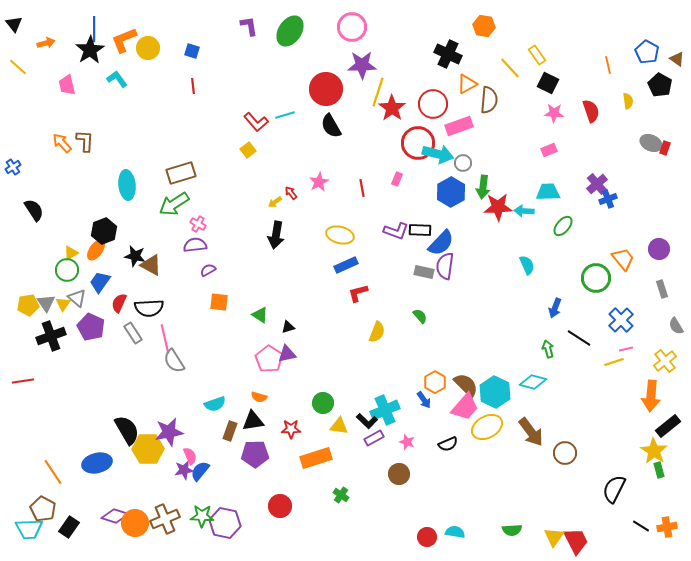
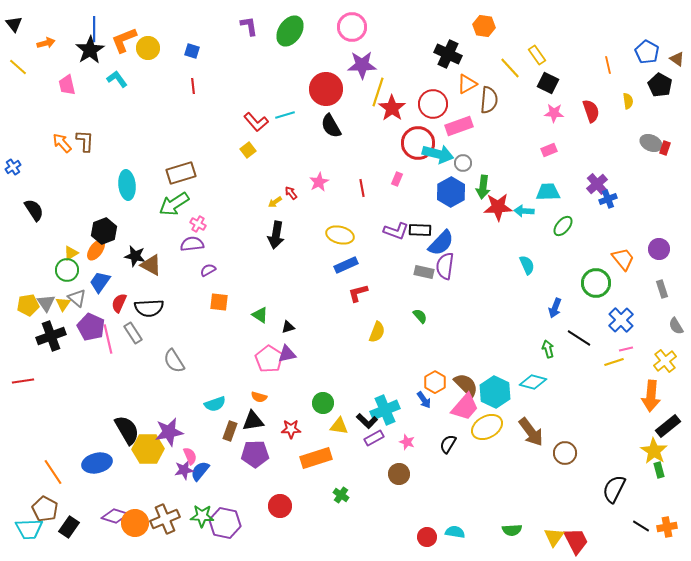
purple semicircle at (195, 245): moved 3 px left, 1 px up
green circle at (596, 278): moved 5 px down
pink line at (165, 339): moved 57 px left
black semicircle at (448, 444): rotated 144 degrees clockwise
brown pentagon at (43, 509): moved 2 px right
